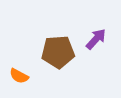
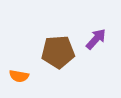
orange semicircle: rotated 18 degrees counterclockwise
